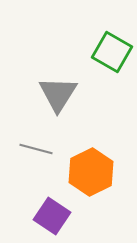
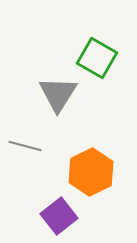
green square: moved 15 px left, 6 px down
gray line: moved 11 px left, 3 px up
purple square: moved 7 px right; rotated 18 degrees clockwise
